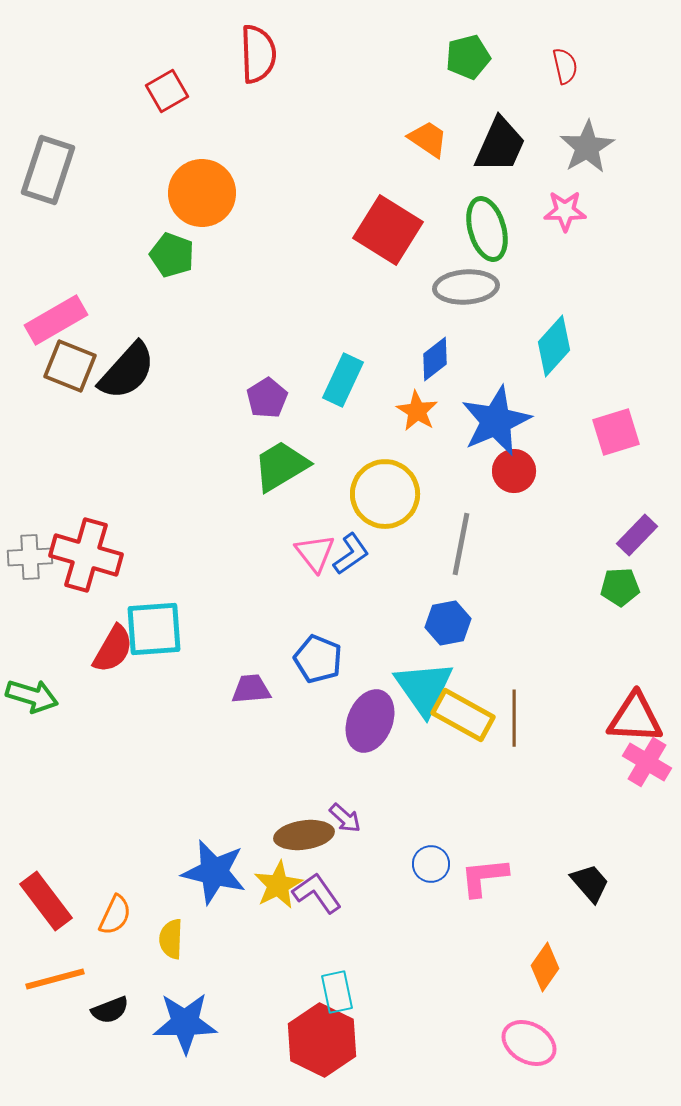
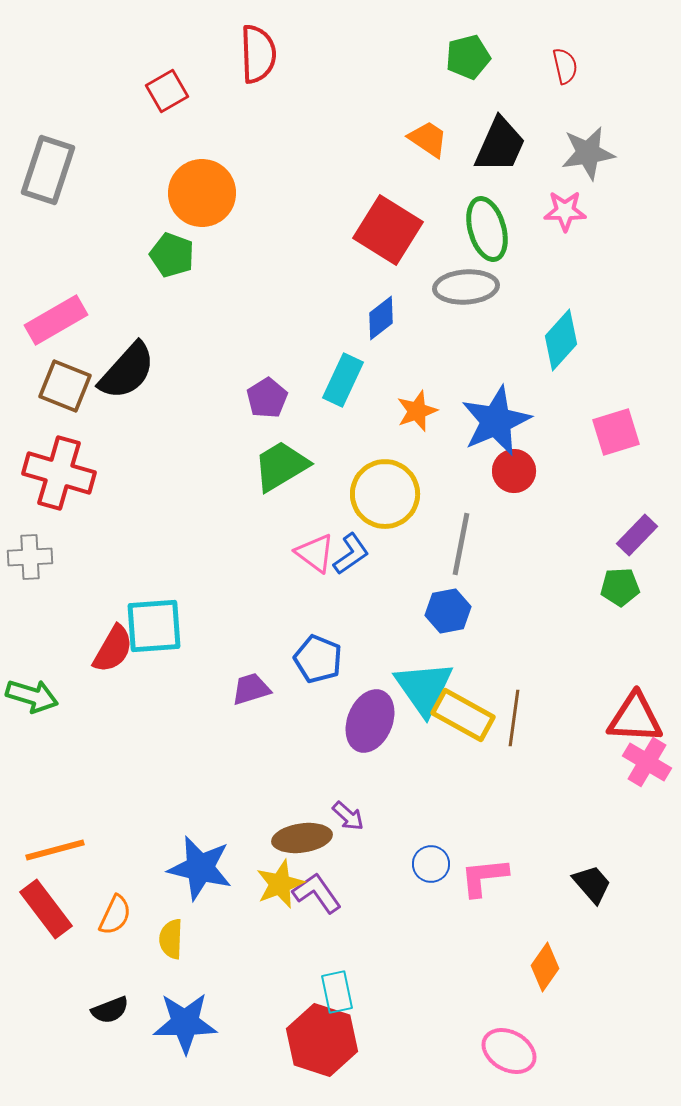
gray star at (587, 147): moved 1 px right, 6 px down; rotated 22 degrees clockwise
cyan diamond at (554, 346): moved 7 px right, 6 px up
blue diamond at (435, 359): moved 54 px left, 41 px up
brown square at (70, 366): moved 5 px left, 20 px down
orange star at (417, 411): rotated 21 degrees clockwise
pink triangle at (315, 553): rotated 15 degrees counterclockwise
red cross at (86, 555): moved 27 px left, 82 px up
blue hexagon at (448, 623): moved 12 px up
cyan square at (154, 629): moved 3 px up
purple trapezoid at (251, 689): rotated 12 degrees counterclockwise
brown line at (514, 718): rotated 8 degrees clockwise
purple arrow at (345, 818): moved 3 px right, 2 px up
brown ellipse at (304, 835): moved 2 px left, 3 px down
blue star at (214, 872): moved 14 px left, 4 px up
black trapezoid at (590, 883): moved 2 px right, 1 px down
yellow star at (278, 885): moved 2 px right, 1 px up; rotated 6 degrees clockwise
red rectangle at (46, 901): moved 8 px down
orange line at (55, 979): moved 129 px up
red hexagon at (322, 1040): rotated 8 degrees counterclockwise
pink ellipse at (529, 1043): moved 20 px left, 8 px down
